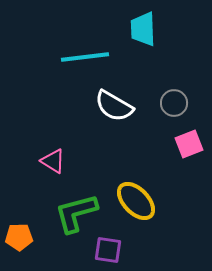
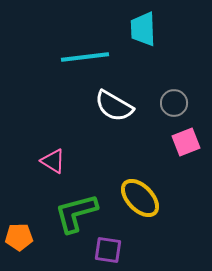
pink square: moved 3 px left, 2 px up
yellow ellipse: moved 4 px right, 3 px up
